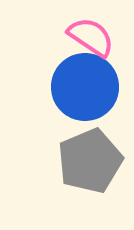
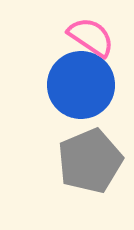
blue circle: moved 4 px left, 2 px up
